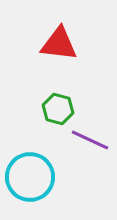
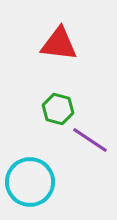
purple line: rotated 9 degrees clockwise
cyan circle: moved 5 px down
